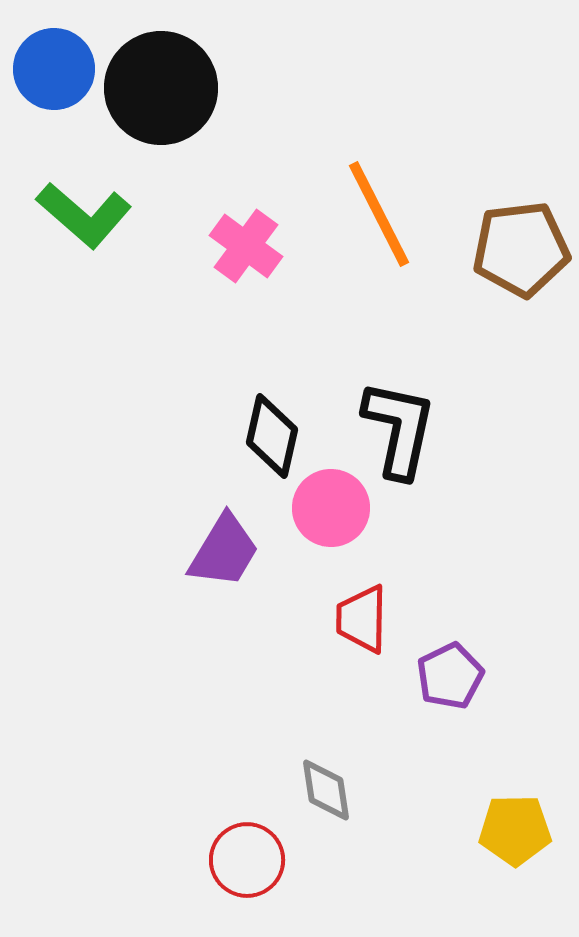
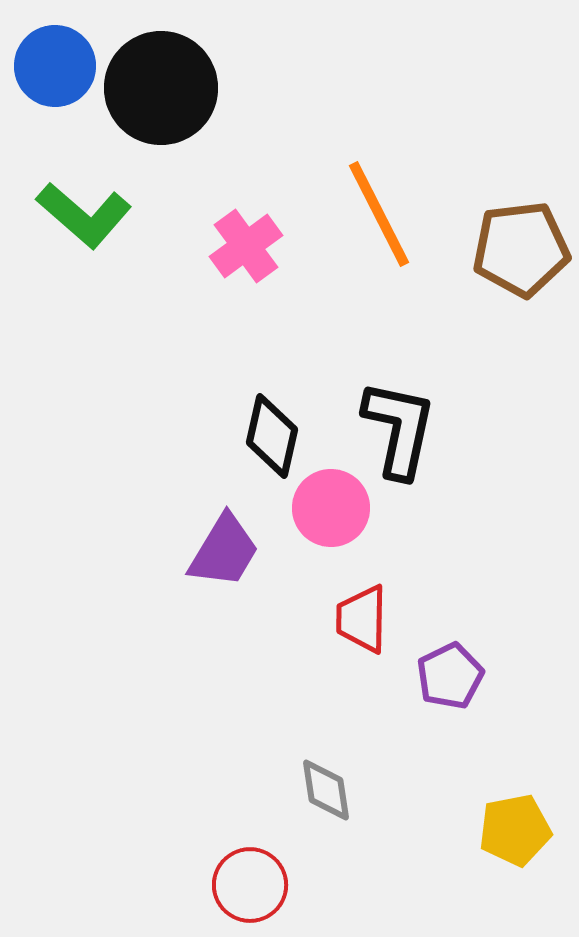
blue circle: moved 1 px right, 3 px up
pink cross: rotated 18 degrees clockwise
yellow pentagon: rotated 10 degrees counterclockwise
red circle: moved 3 px right, 25 px down
